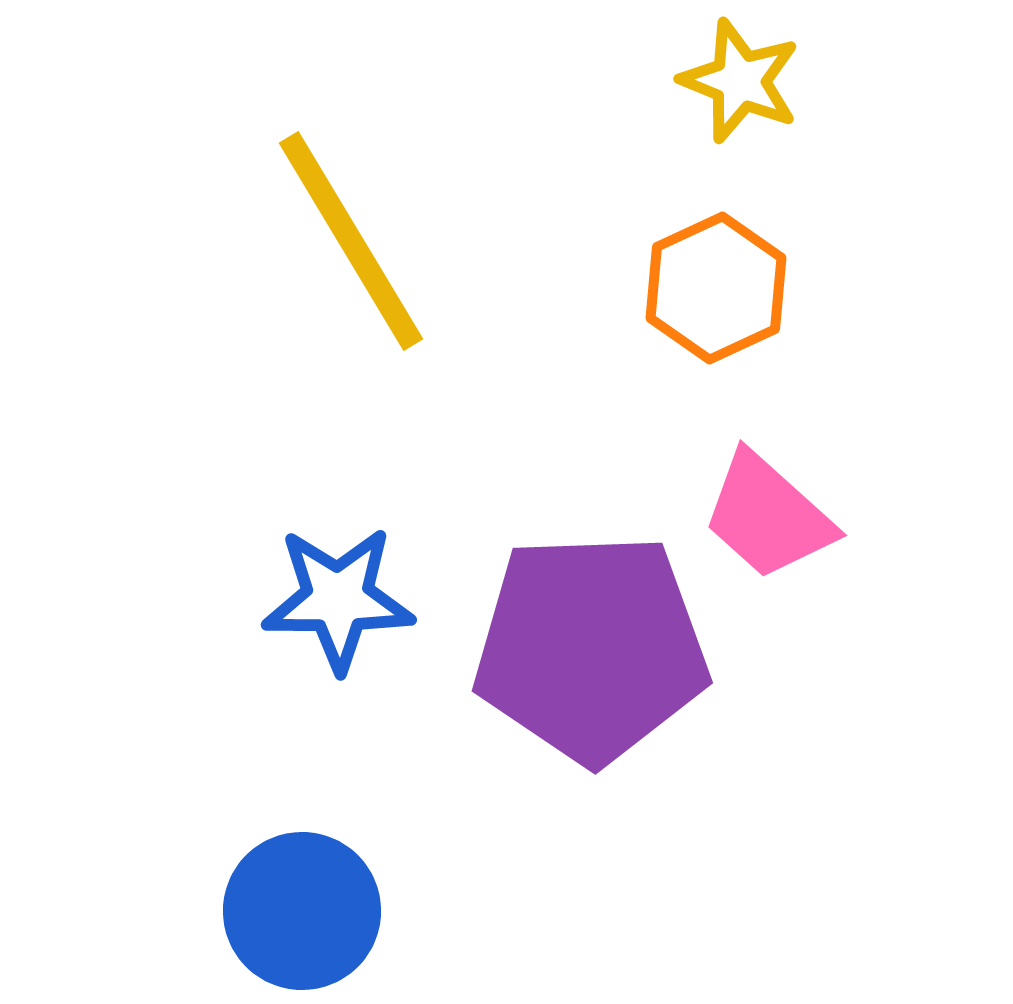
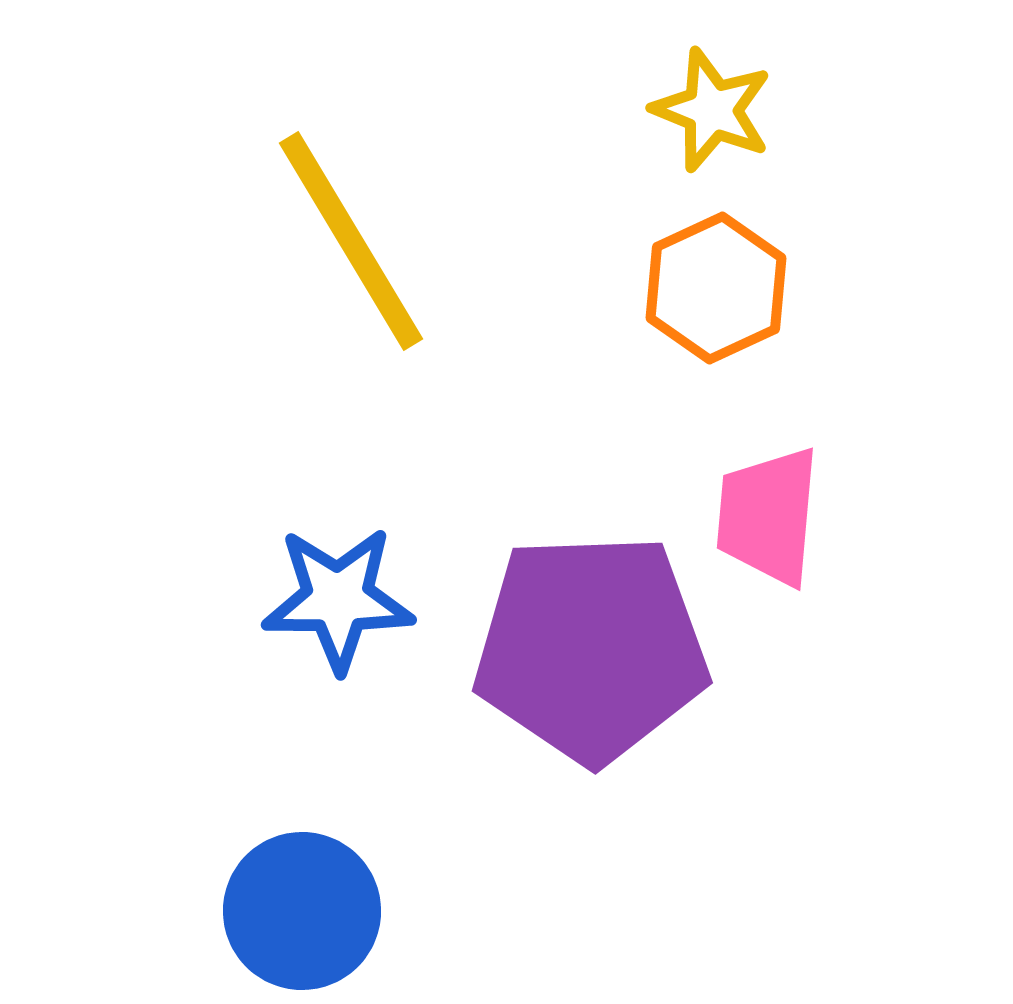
yellow star: moved 28 px left, 29 px down
pink trapezoid: rotated 53 degrees clockwise
